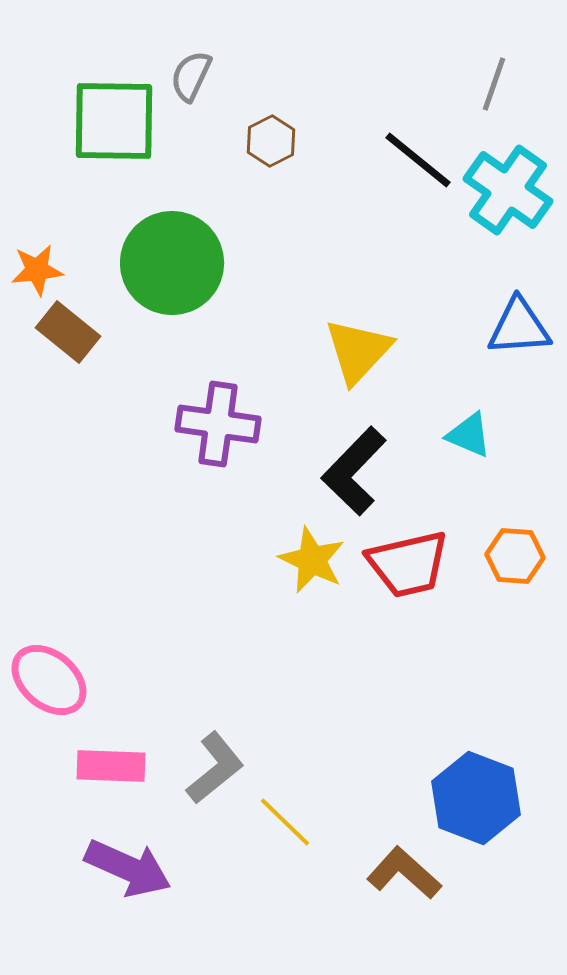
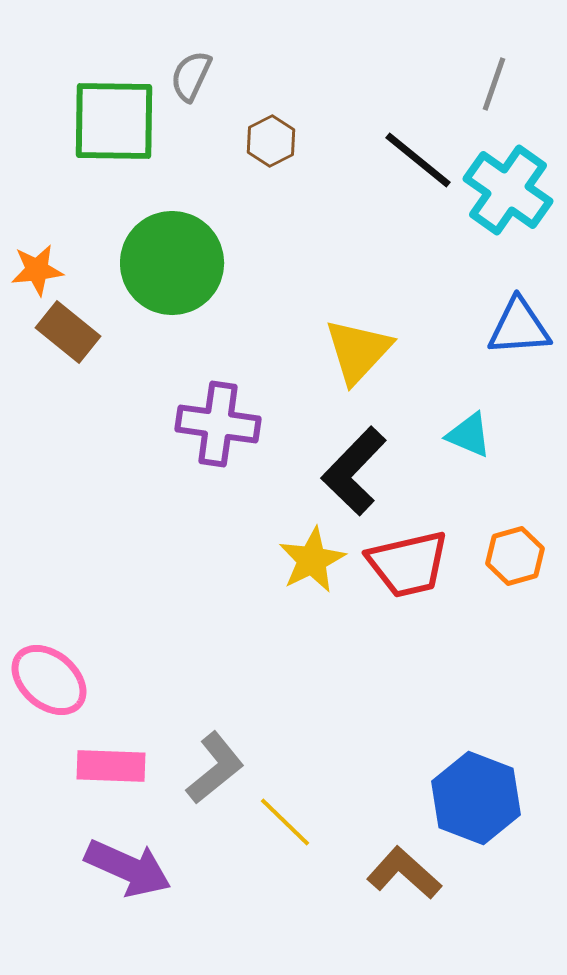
orange hexagon: rotated 20 degrees counterclockwise
yellow star: rotated 20 degrees clockwise
